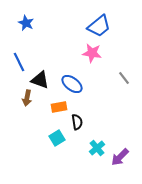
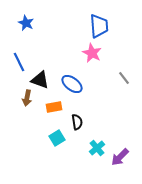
blue trapezoid: rotated 55 degrees counterclockwise
pink star: rotated 18 degrees clockwise
orange rectangle: moved 5 px left
